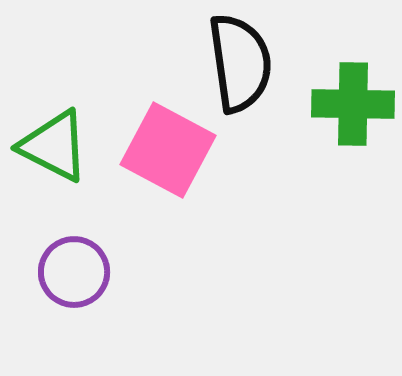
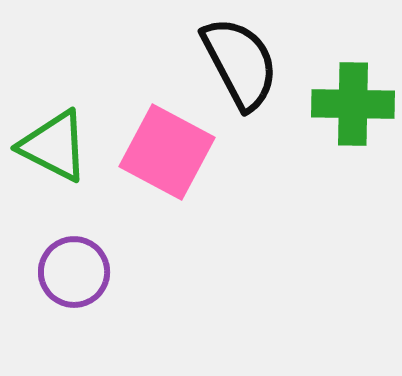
black semicircle: rotated 20 degrees counterclockwise
pink square: moved 1 px left, 2 px down
